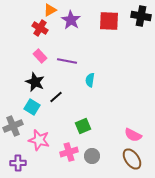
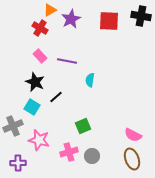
purple star: moved 1 px up; rotated 12 degrees clockwise
brown ellipse: rotated 15 degrees clockwise
